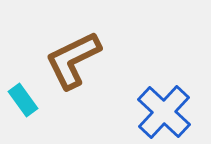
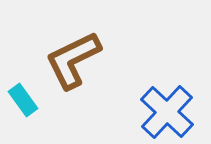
blue cross: moved 3 px right
